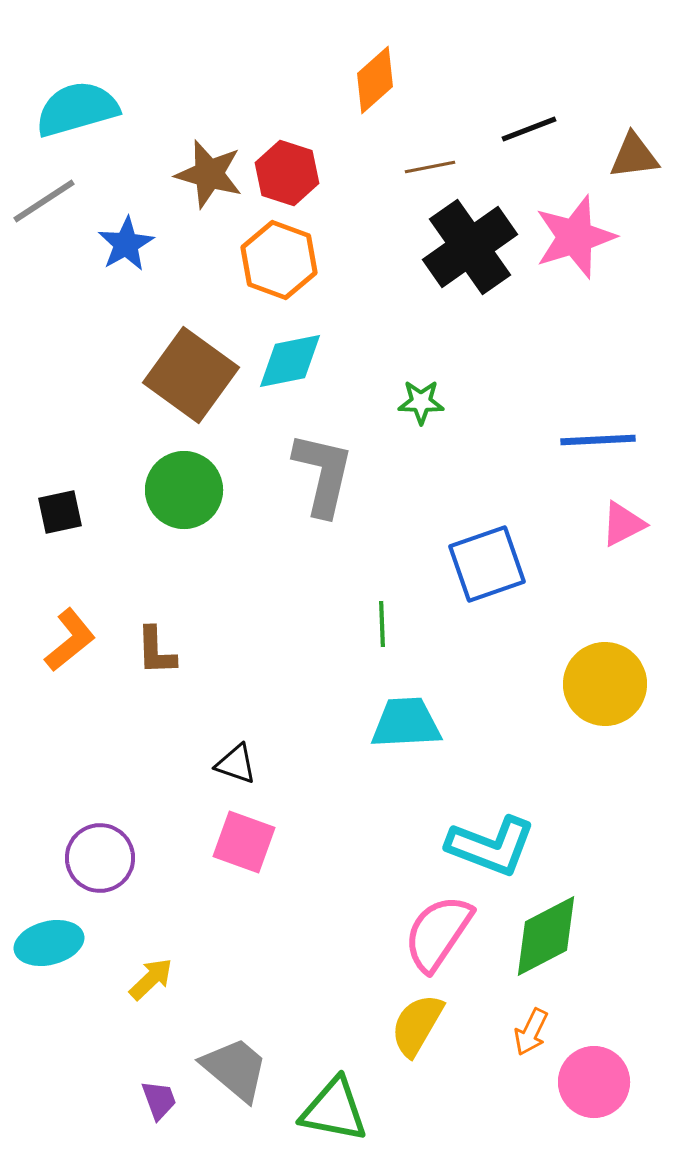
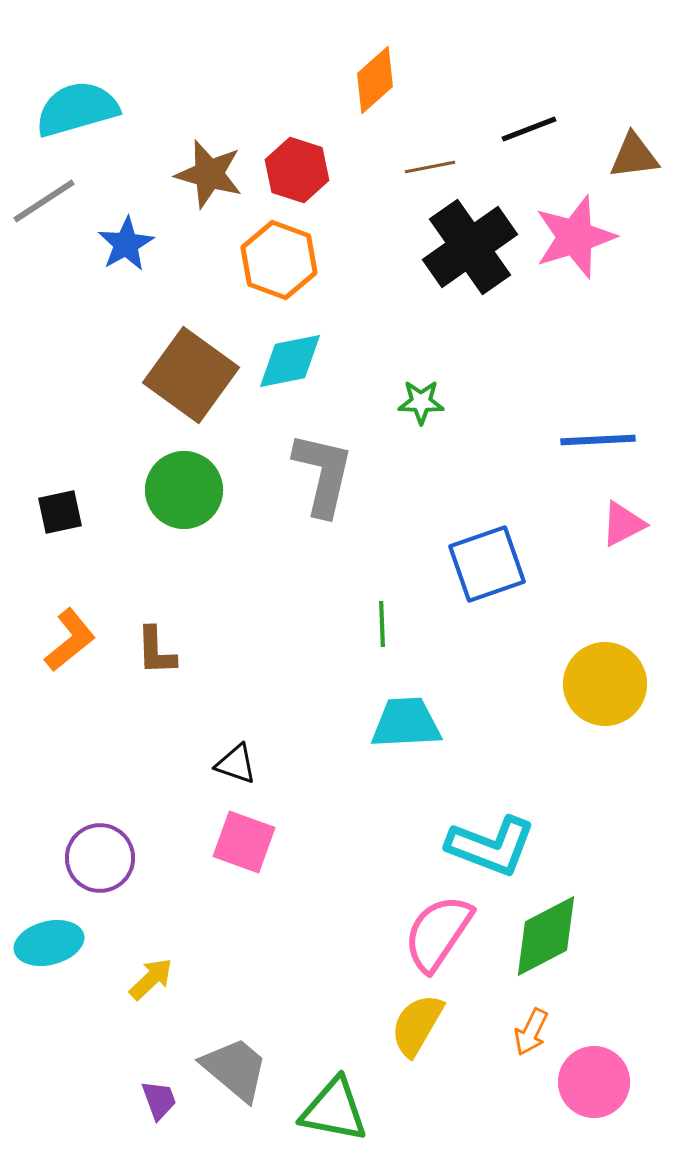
red hexagon: moved 10 px right, 3 px up
